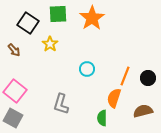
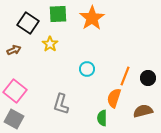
brown arrow: rotated 72 degrees counterclockwise
gray square: moved 1 px right, 1 px down
